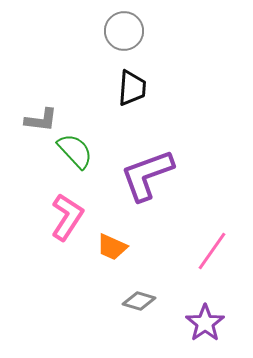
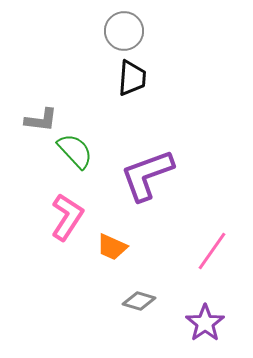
black trapezoid: moved 10 px up
